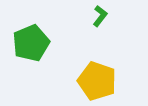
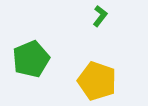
green pentagon: moved 16 px down
